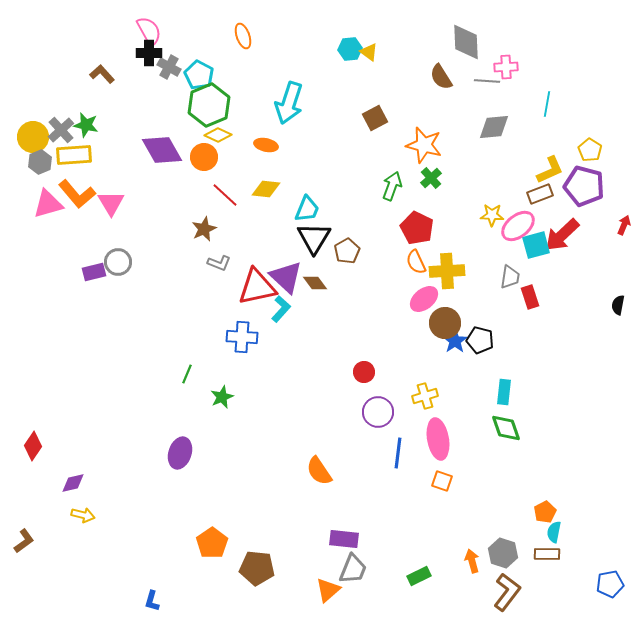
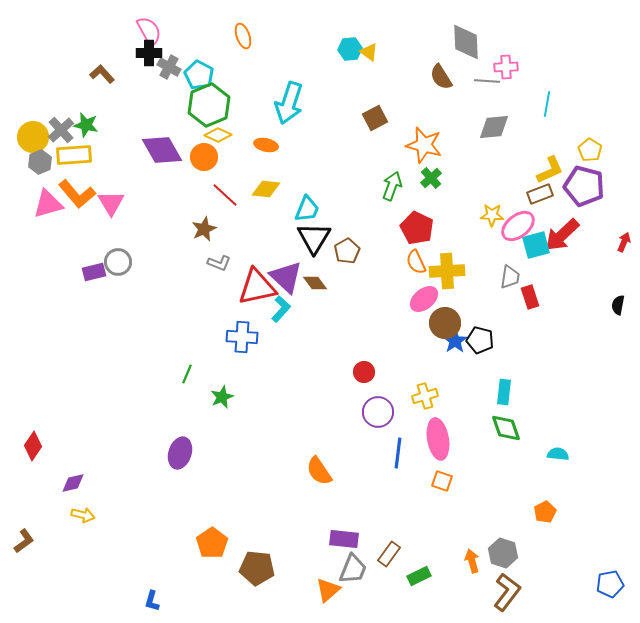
red arrow at (624, 225): moved 17 px down
cyan semicircle at (554, 532): moved 4 px right, 78 px up; rotated 85 degrees clockwise
brown rectangle at (547, 554): moved 158 px left; rotated 55 degrees counterclockwise
